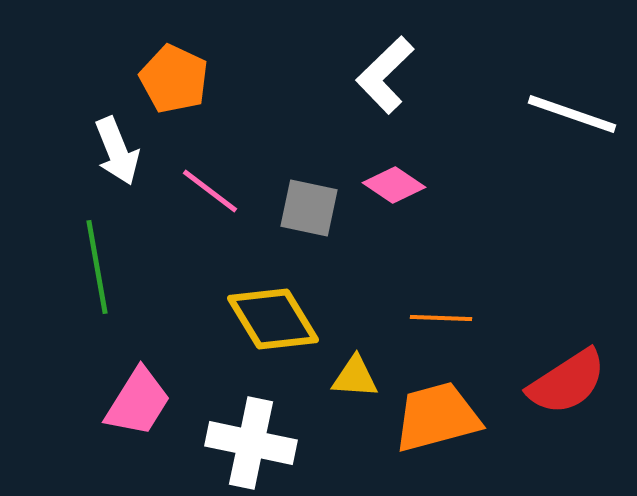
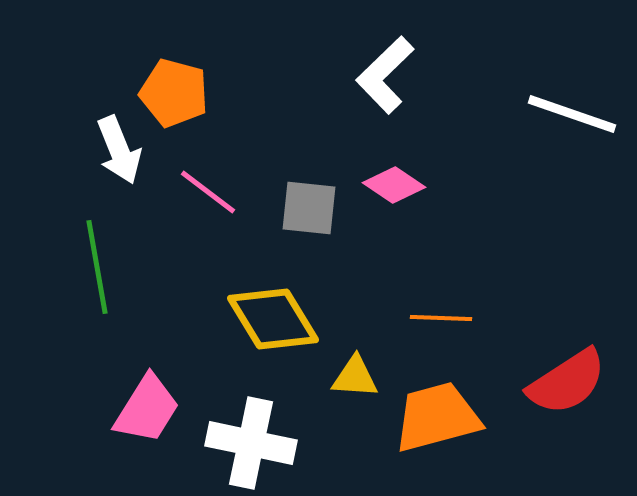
orange pentagon: moved 14 px down; rotated 10 degrees counterclockwise
white arrow: moved 2 px right, 1 px up
pink line: moved 2 px left, 1 px down
gray square: rotated 6 degrees counterclockwise
pink trapezoid: moved 9 px right, 7 px down
